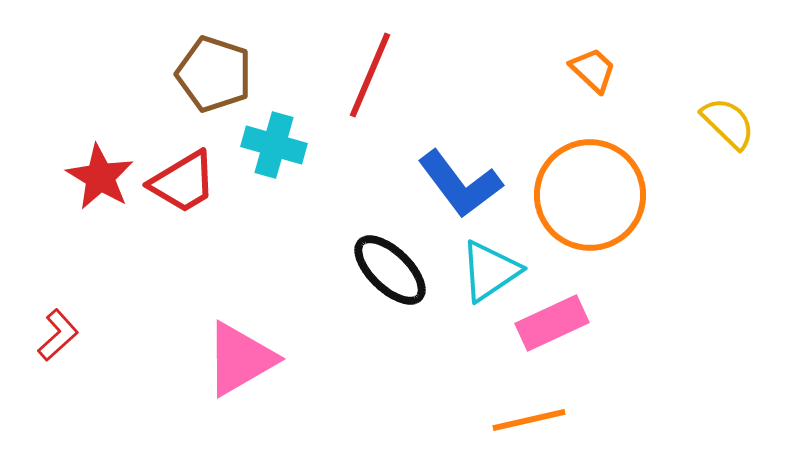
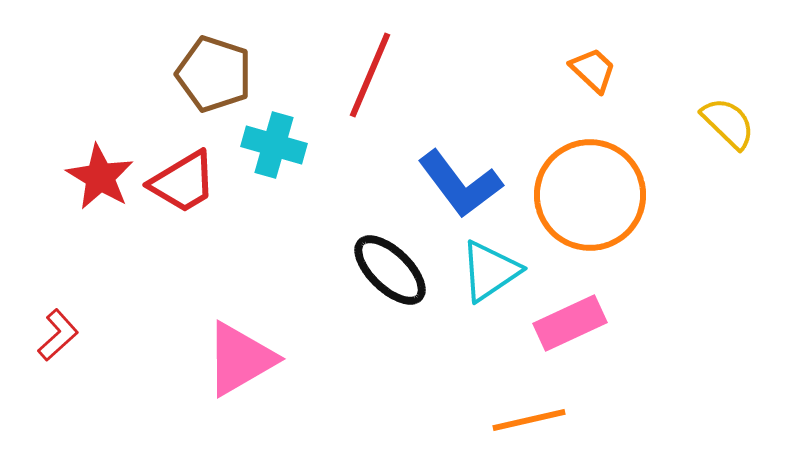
pink rectangle: moved 18 px right
